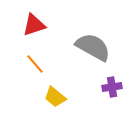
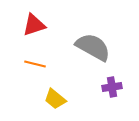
orange line: rotated 35 degrees counterclockwise
yellow trapezoid: moved 2 px down
